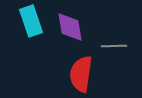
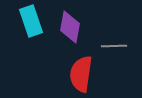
purple diamond: rotated 20 degrees clockwise
